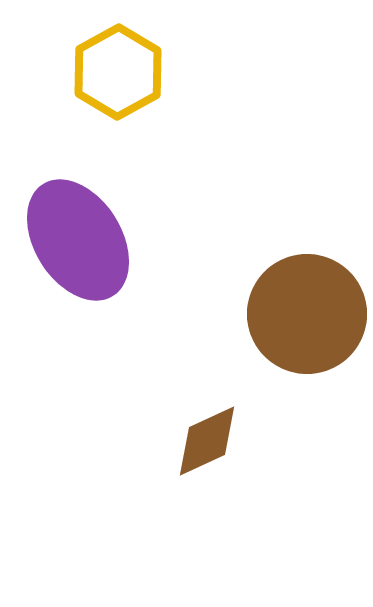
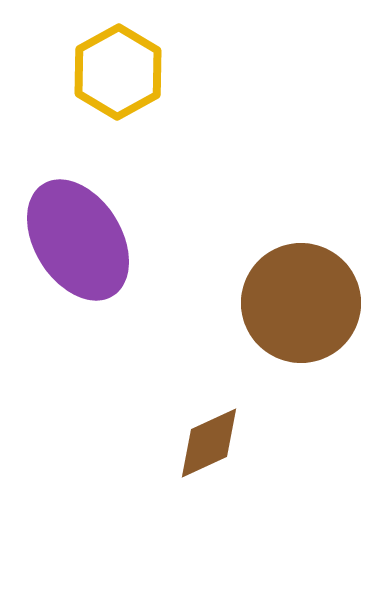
brown circle: moved 6 px left, 11 px up
brown diamond: moved 2 px right, 2 px down
